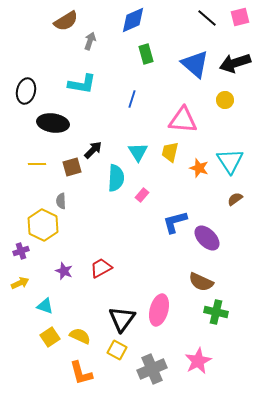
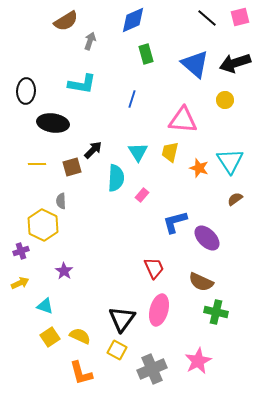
black ellipse at (26, 91): rotated 10 degrees counterclockwise
red trapezoid at (101, 268): moved 53 px right; rotated 95 degrees clockwise
purple star at (64, 271): rotated 12 degrees clockwise
